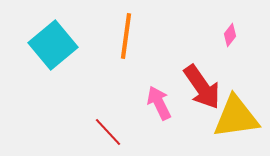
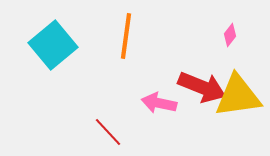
red arrow: rotated 33 degrees counterclockwise
pink arrow: rotated 52 degrees counterclockwise
yellow triangle: moved 2 px right, 21 px up
